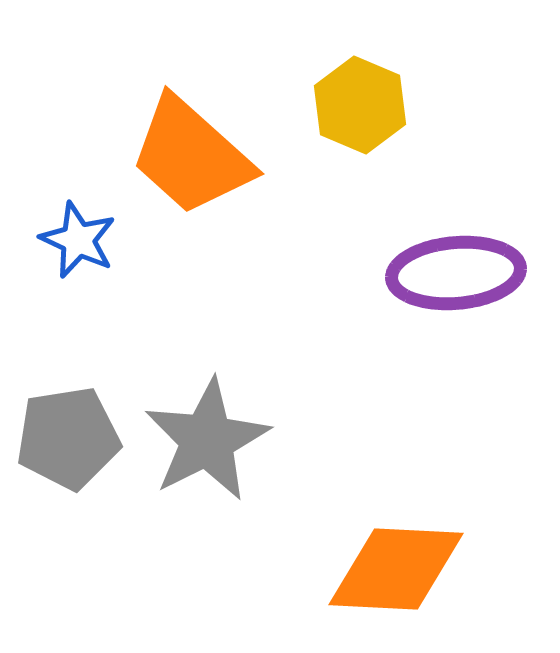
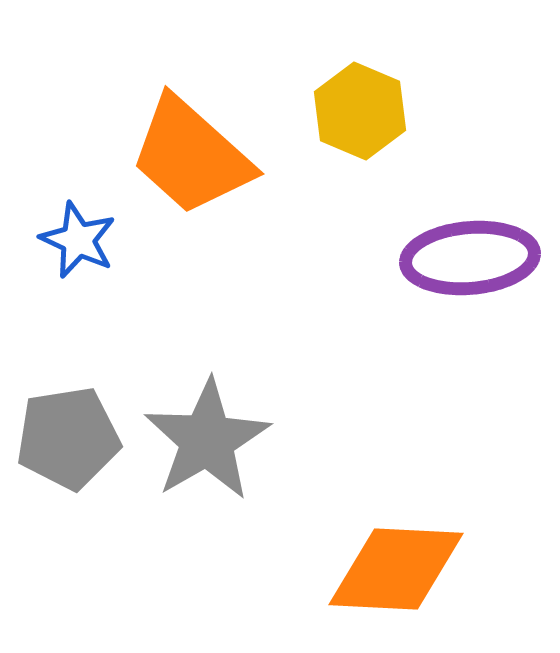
yellow hexagon: moved 6 px down
purple ellipse: moved 14 px right, 15 px up
gray star: rotated 3 degrees counterclockwise
